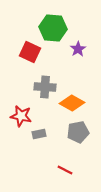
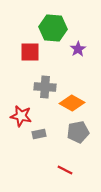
red square: rotated 25 degrees counterclockwise
